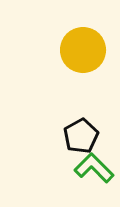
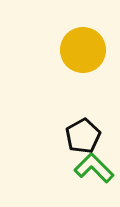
black pentagon: moved 2 px right
